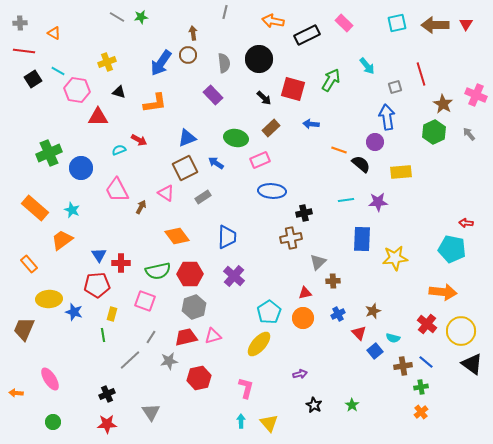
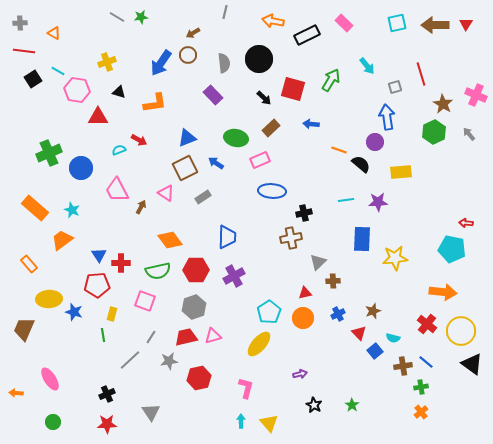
brown arrow at (193, 33): rotated 112 degrees counterclockwise
orange diamond at (177, 236): moved 7 px left, 4 px down
red hexagon at (190, 274): moved 6 px right, 4 px up
purple cross at (234, 276): rotated 20 degrees clockwise
